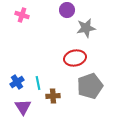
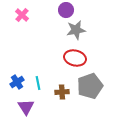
purple circle: moved 1 px left
pink cross: rotated 24 degrees clockwise
gray star: moved 10 px left, 2 px down
red ellipse: rotated 25 degrees clockwise
brown cross: moved 9 px right, 4 px up
purple triangle: moved 3 px right
